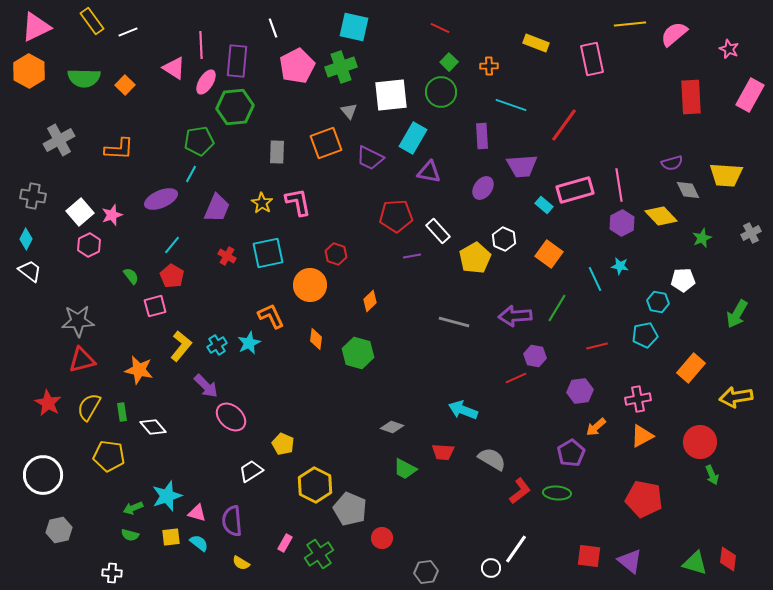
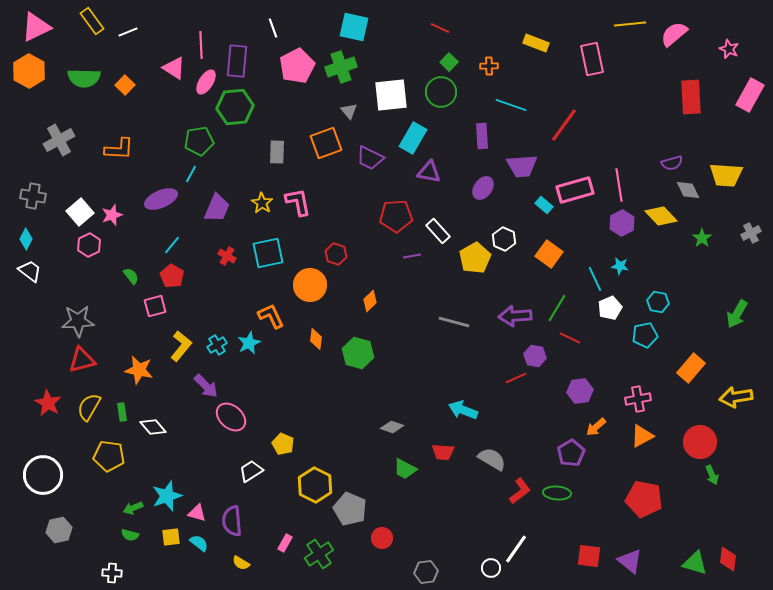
green star at (702, 238): rotated 12 degrees counterclockwise
white pentagon at (683, 280): moved 73 px left, 28 px down; rotated 20 degrees counterclockwise
red line at (597, 346): moved 27 px left, 8 px up; rotated 40 degrees clockwise
